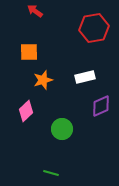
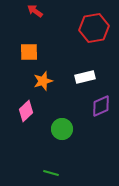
orange star: moved 1 px down
